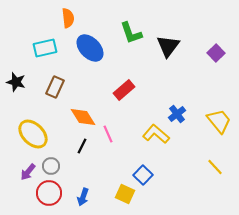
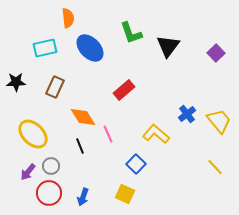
black star: rotated 18 degrees counterclockwise
blue cross: moved 10 px right
black line: moved 2 px left; rotated 49 degrees counterclockwise
blue square: moved 7 px left, 11 px up
